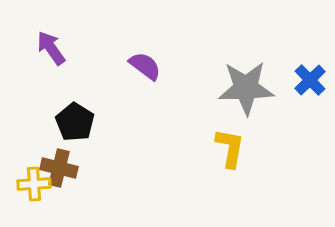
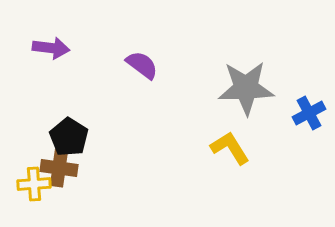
purple arrow: rotated 132 degrees clockwise
purple semicircle: moved 3 px left, 1 px up
blue cross: moved 1 px left, 33 px down; rotated 16 degrees clockwise
black pentagon: moved 6 px left, 15 px down
yellow L-shape: rotated 42 degrees counterclockwise
brown cross: rotated 6 degrees counterclockwise
